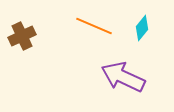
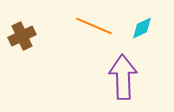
cyan diamond: rotated 25 degrees clockwise
purple arrow: rotated 63 degrees clockwise
